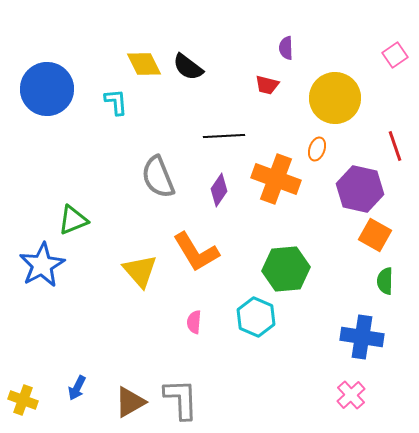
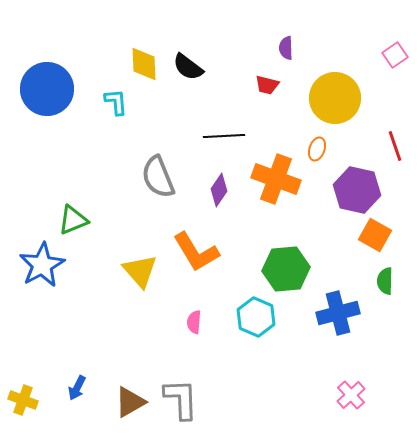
yellow diamond: rotated 24 degrees clockwise
purple hexagon: moved 3 px left, 1 px down
blue cross: moved 24 px left, 24 px up; rotated 24 degrees counterclockwise
